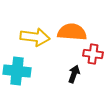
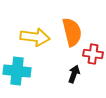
orange semicircle: rotated 72 degrees clockwise
